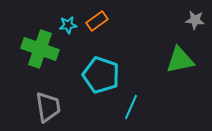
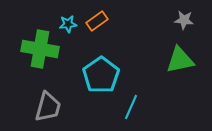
gray star: moved 11 px left
cyan star: moved 1 px up
green cross: rotated 9 degrees counterclockwise
cyan pentagon: rotated 18 degrees clockwise
gray trapezoid: rotated 24 degrees clockwise
